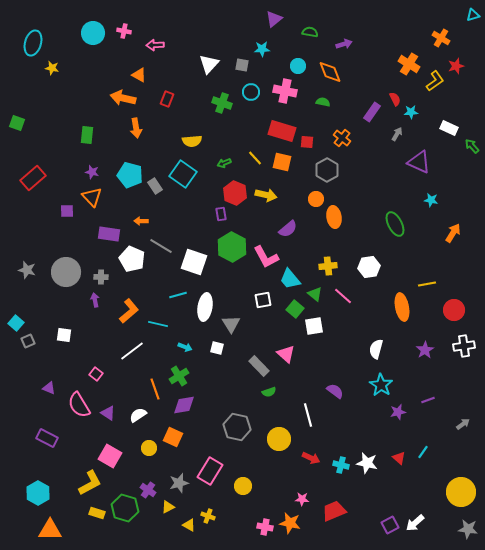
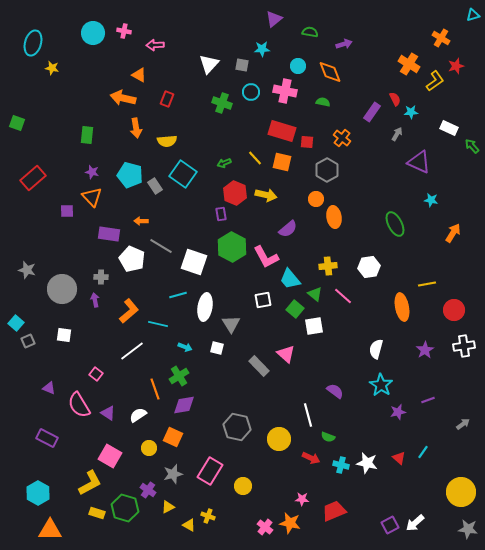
yellow semicircle at (192, 141): moved 25 px left
gray circle at (66, 272): moved 4 px left, 17 px down
green semicircle at (269, 392): moved 59 px right, 45 px down; rotated 40 degrees clockwise
gray star at (179, 483): moved 6 px left, 9 px up
pink cross at (265, 527): rotated 28 degrees clockwise
